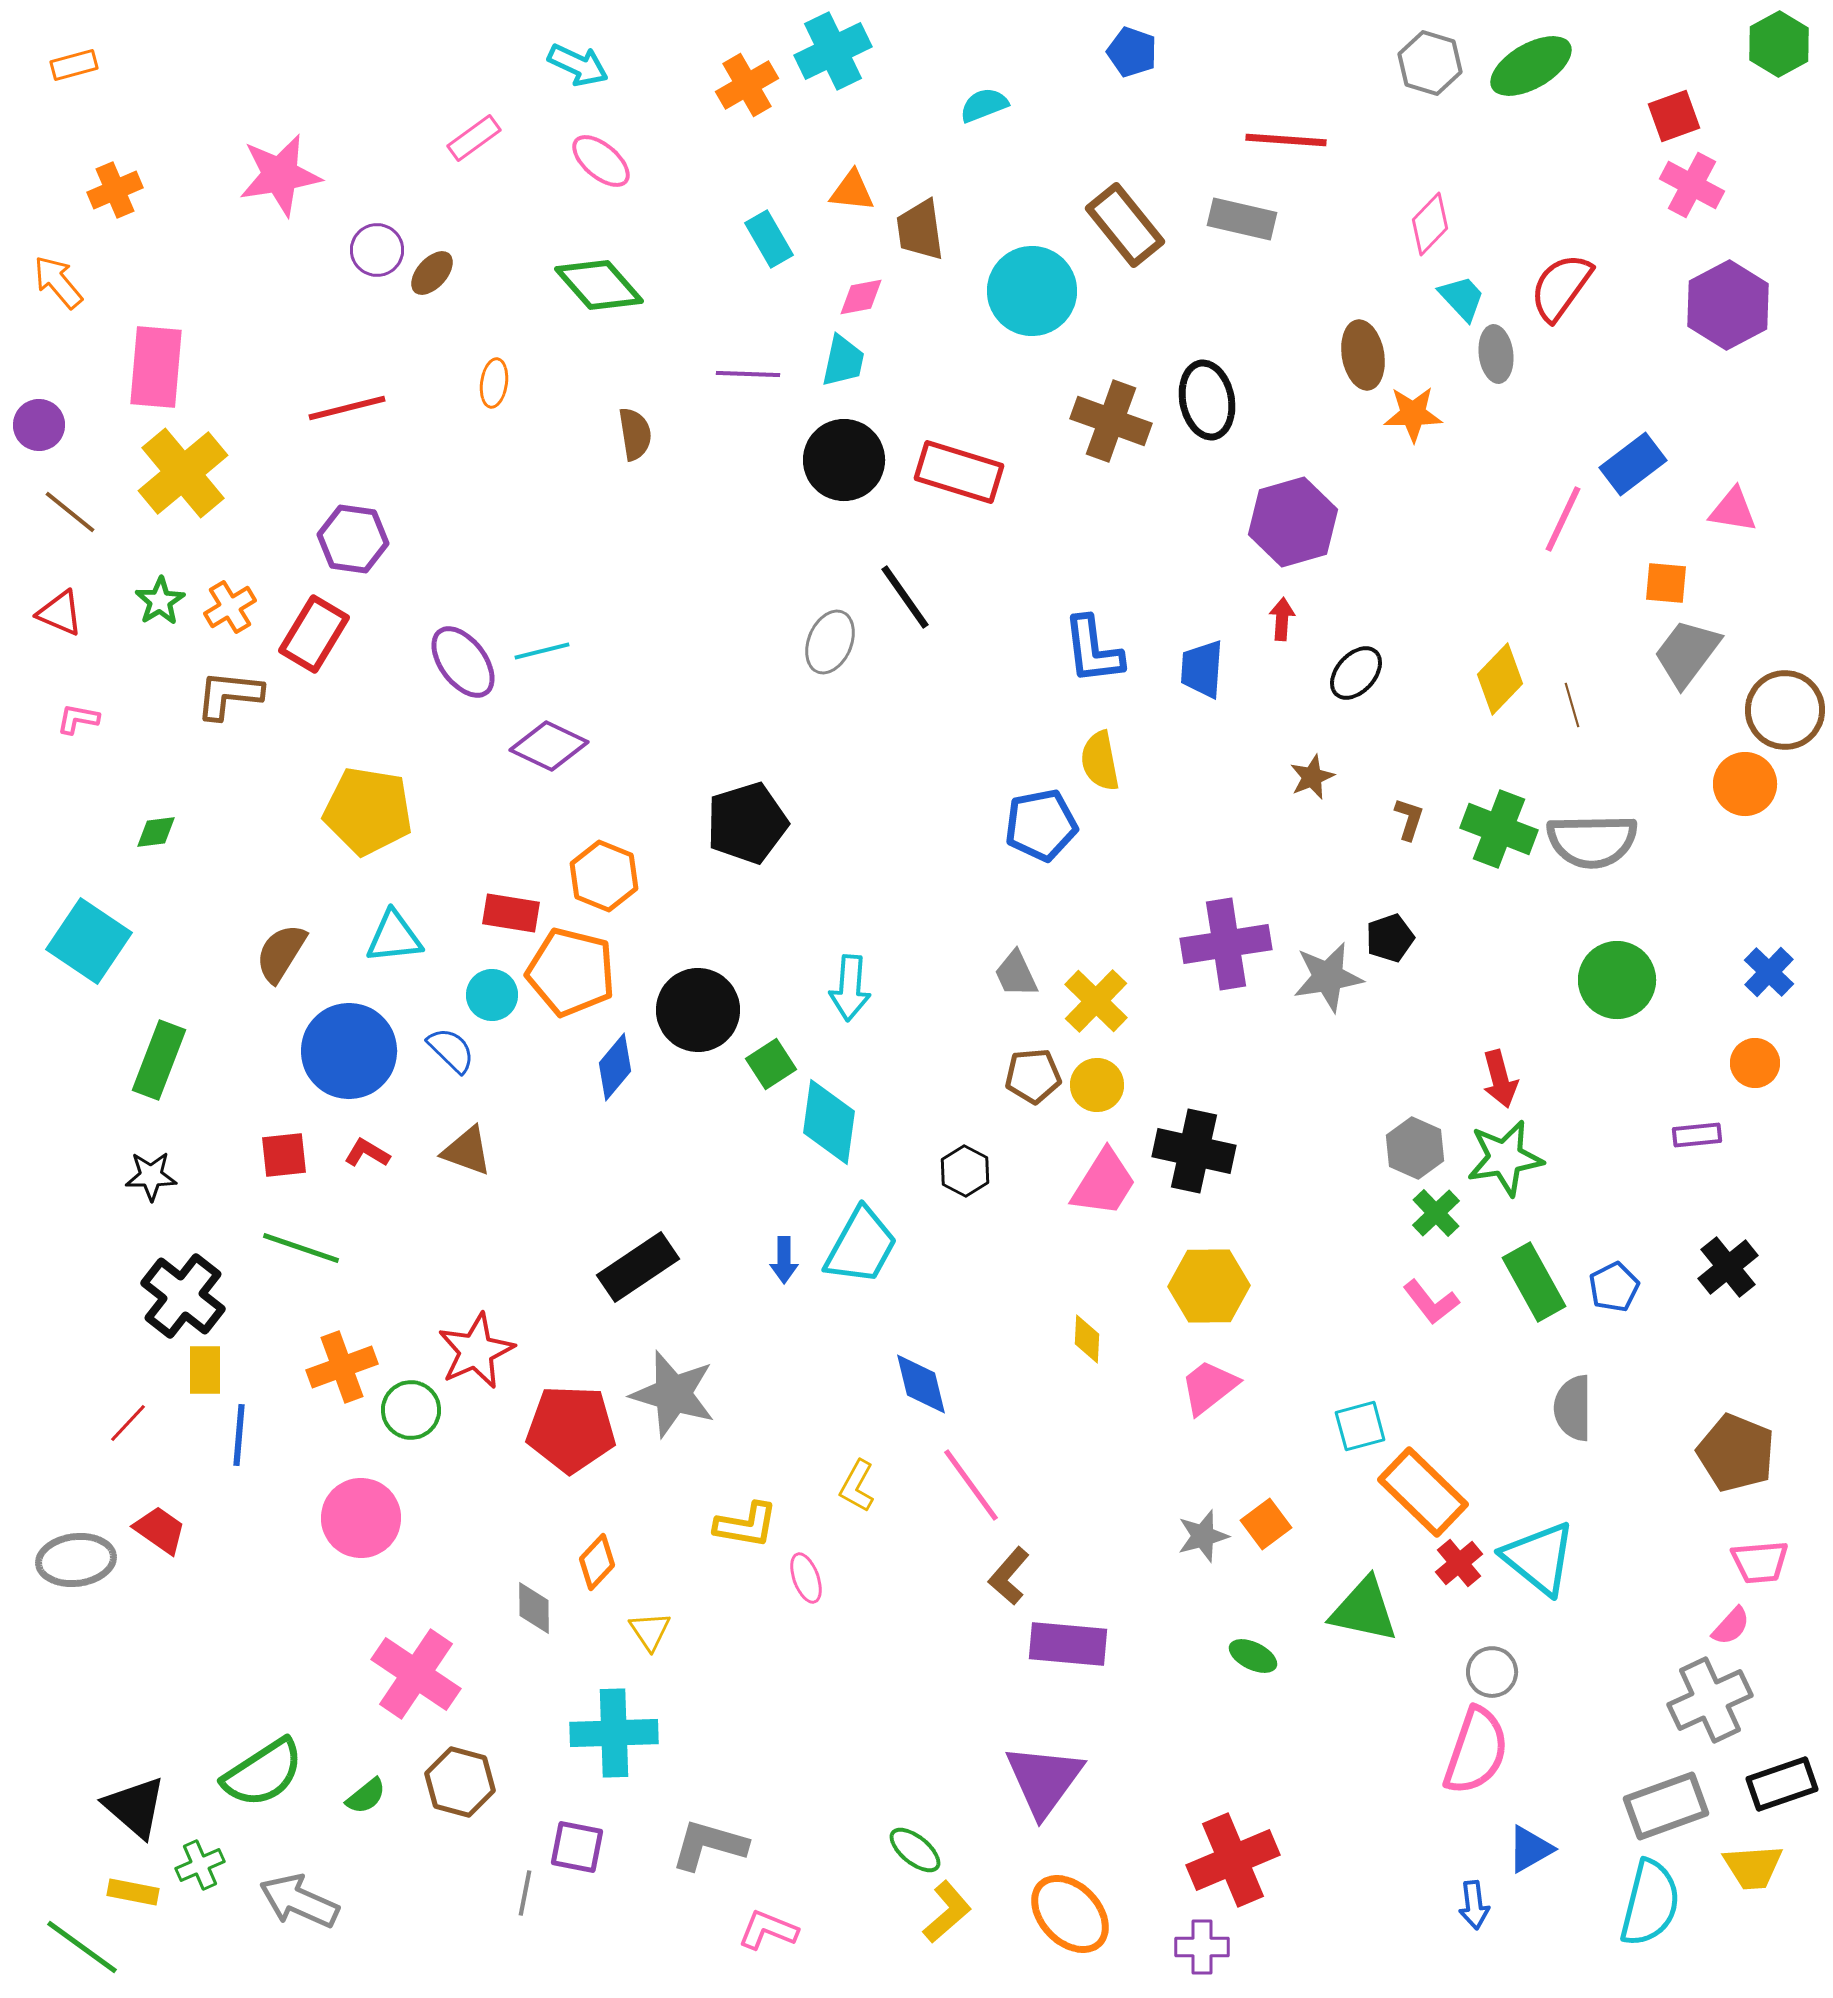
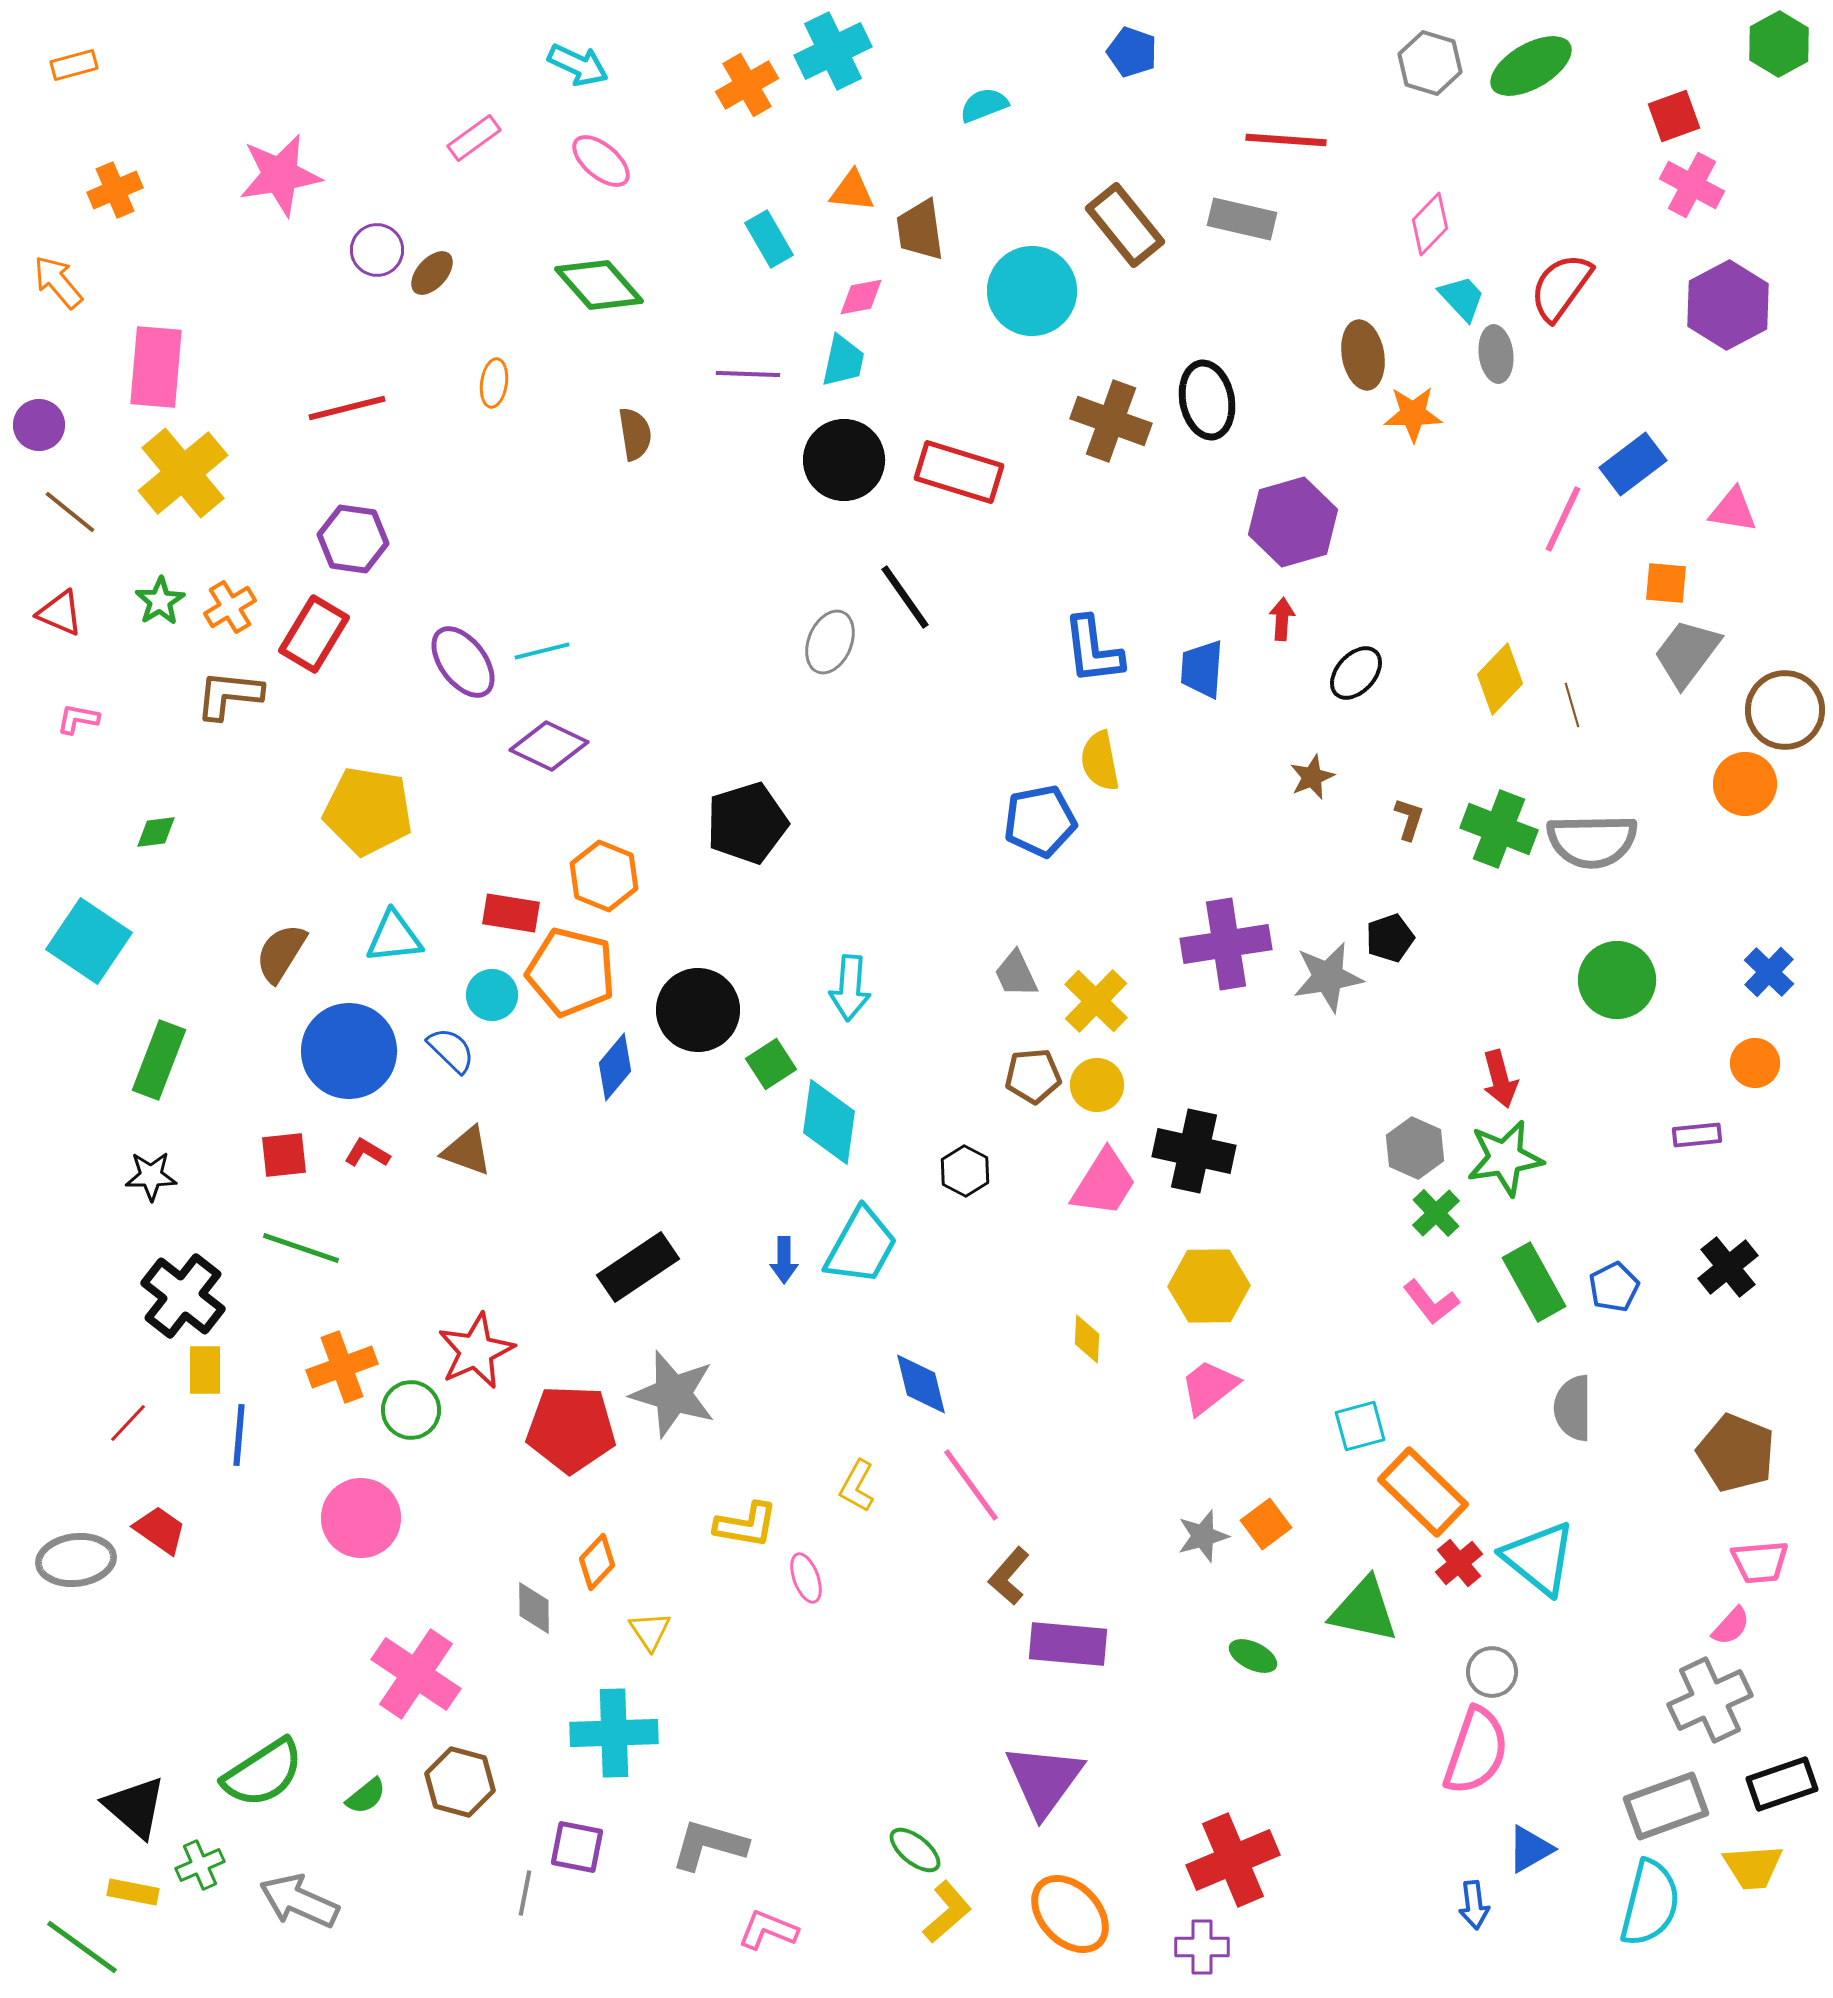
blue pentagon at (1041, 825): moved 1 px left, 4 px up
